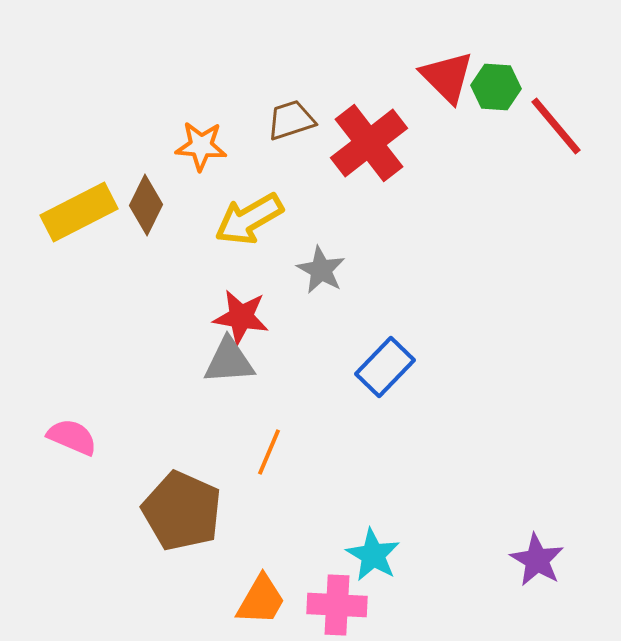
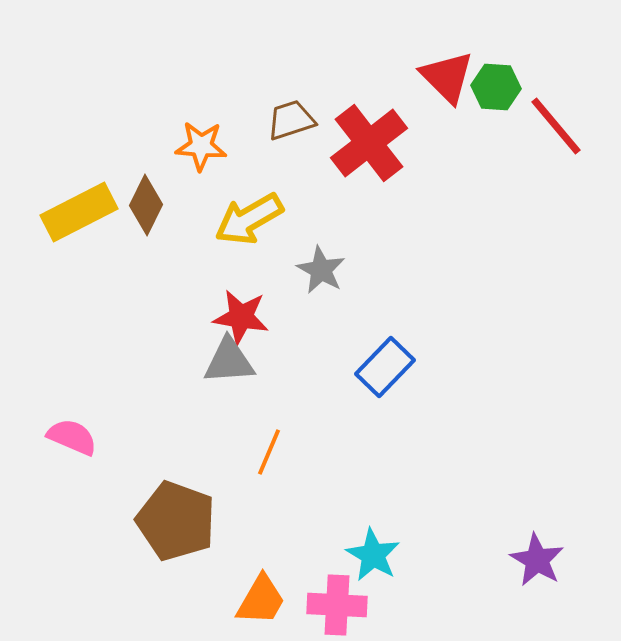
brown pentagon: moved 6 px left, 10 px down; rotated 4 degrees counterclockwise
